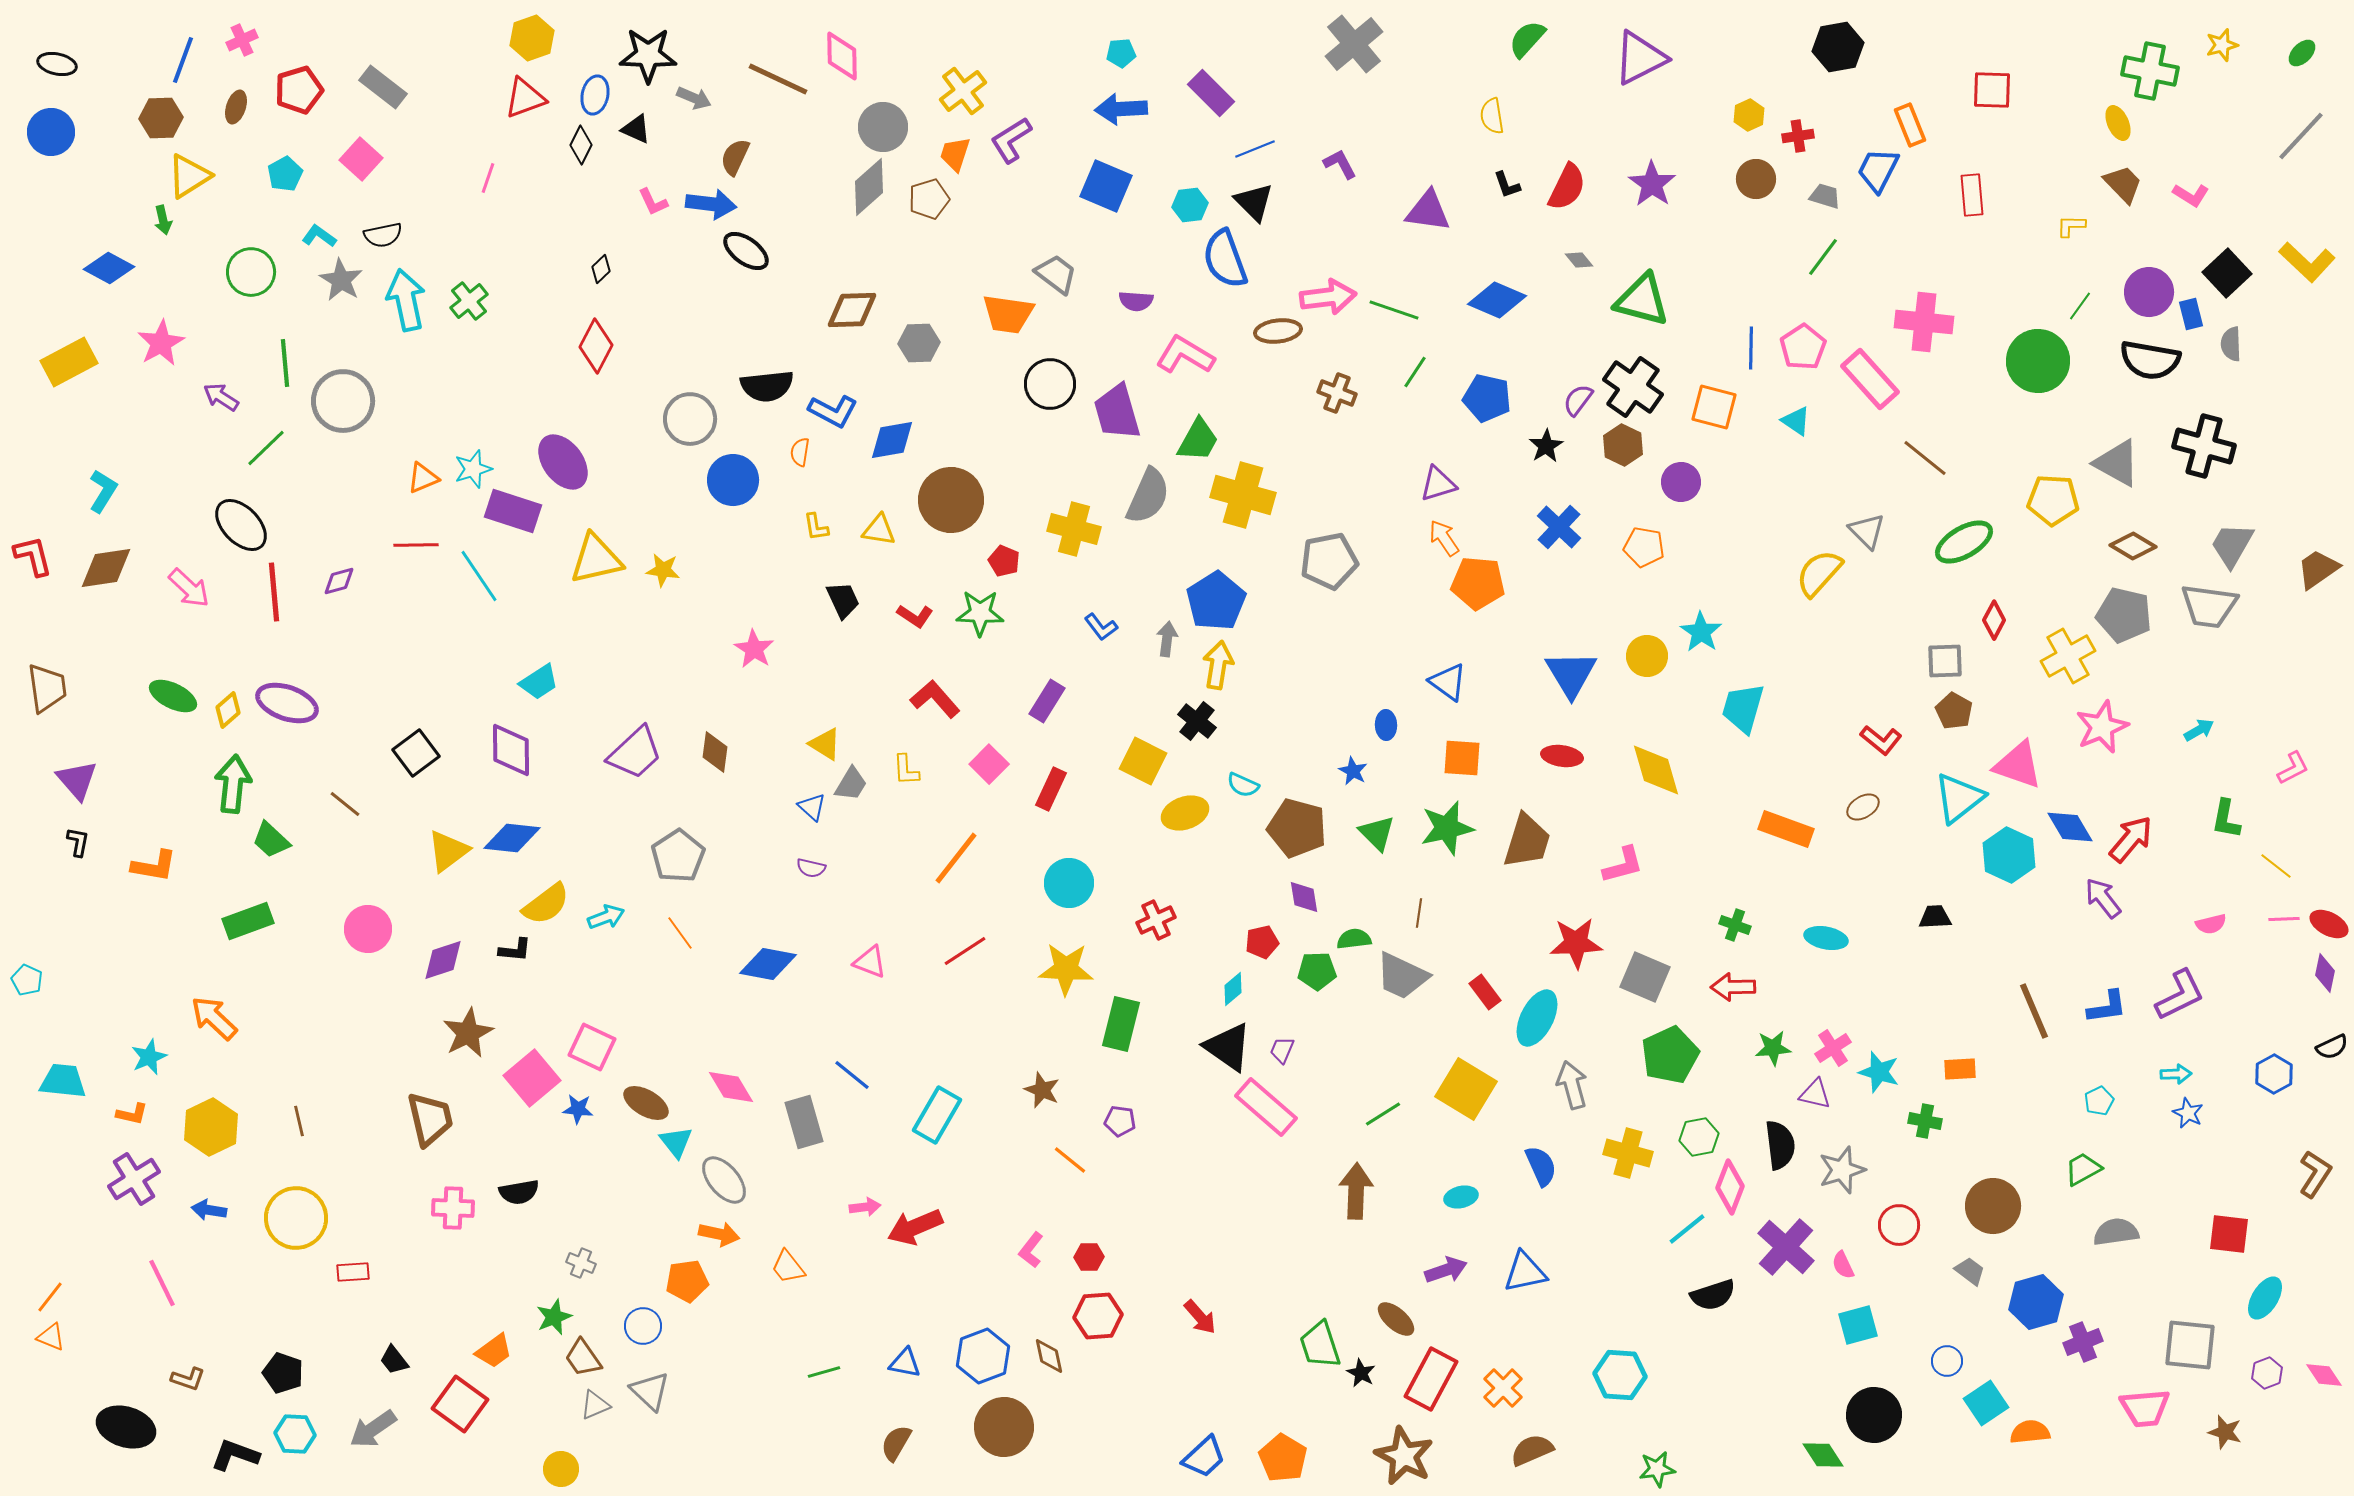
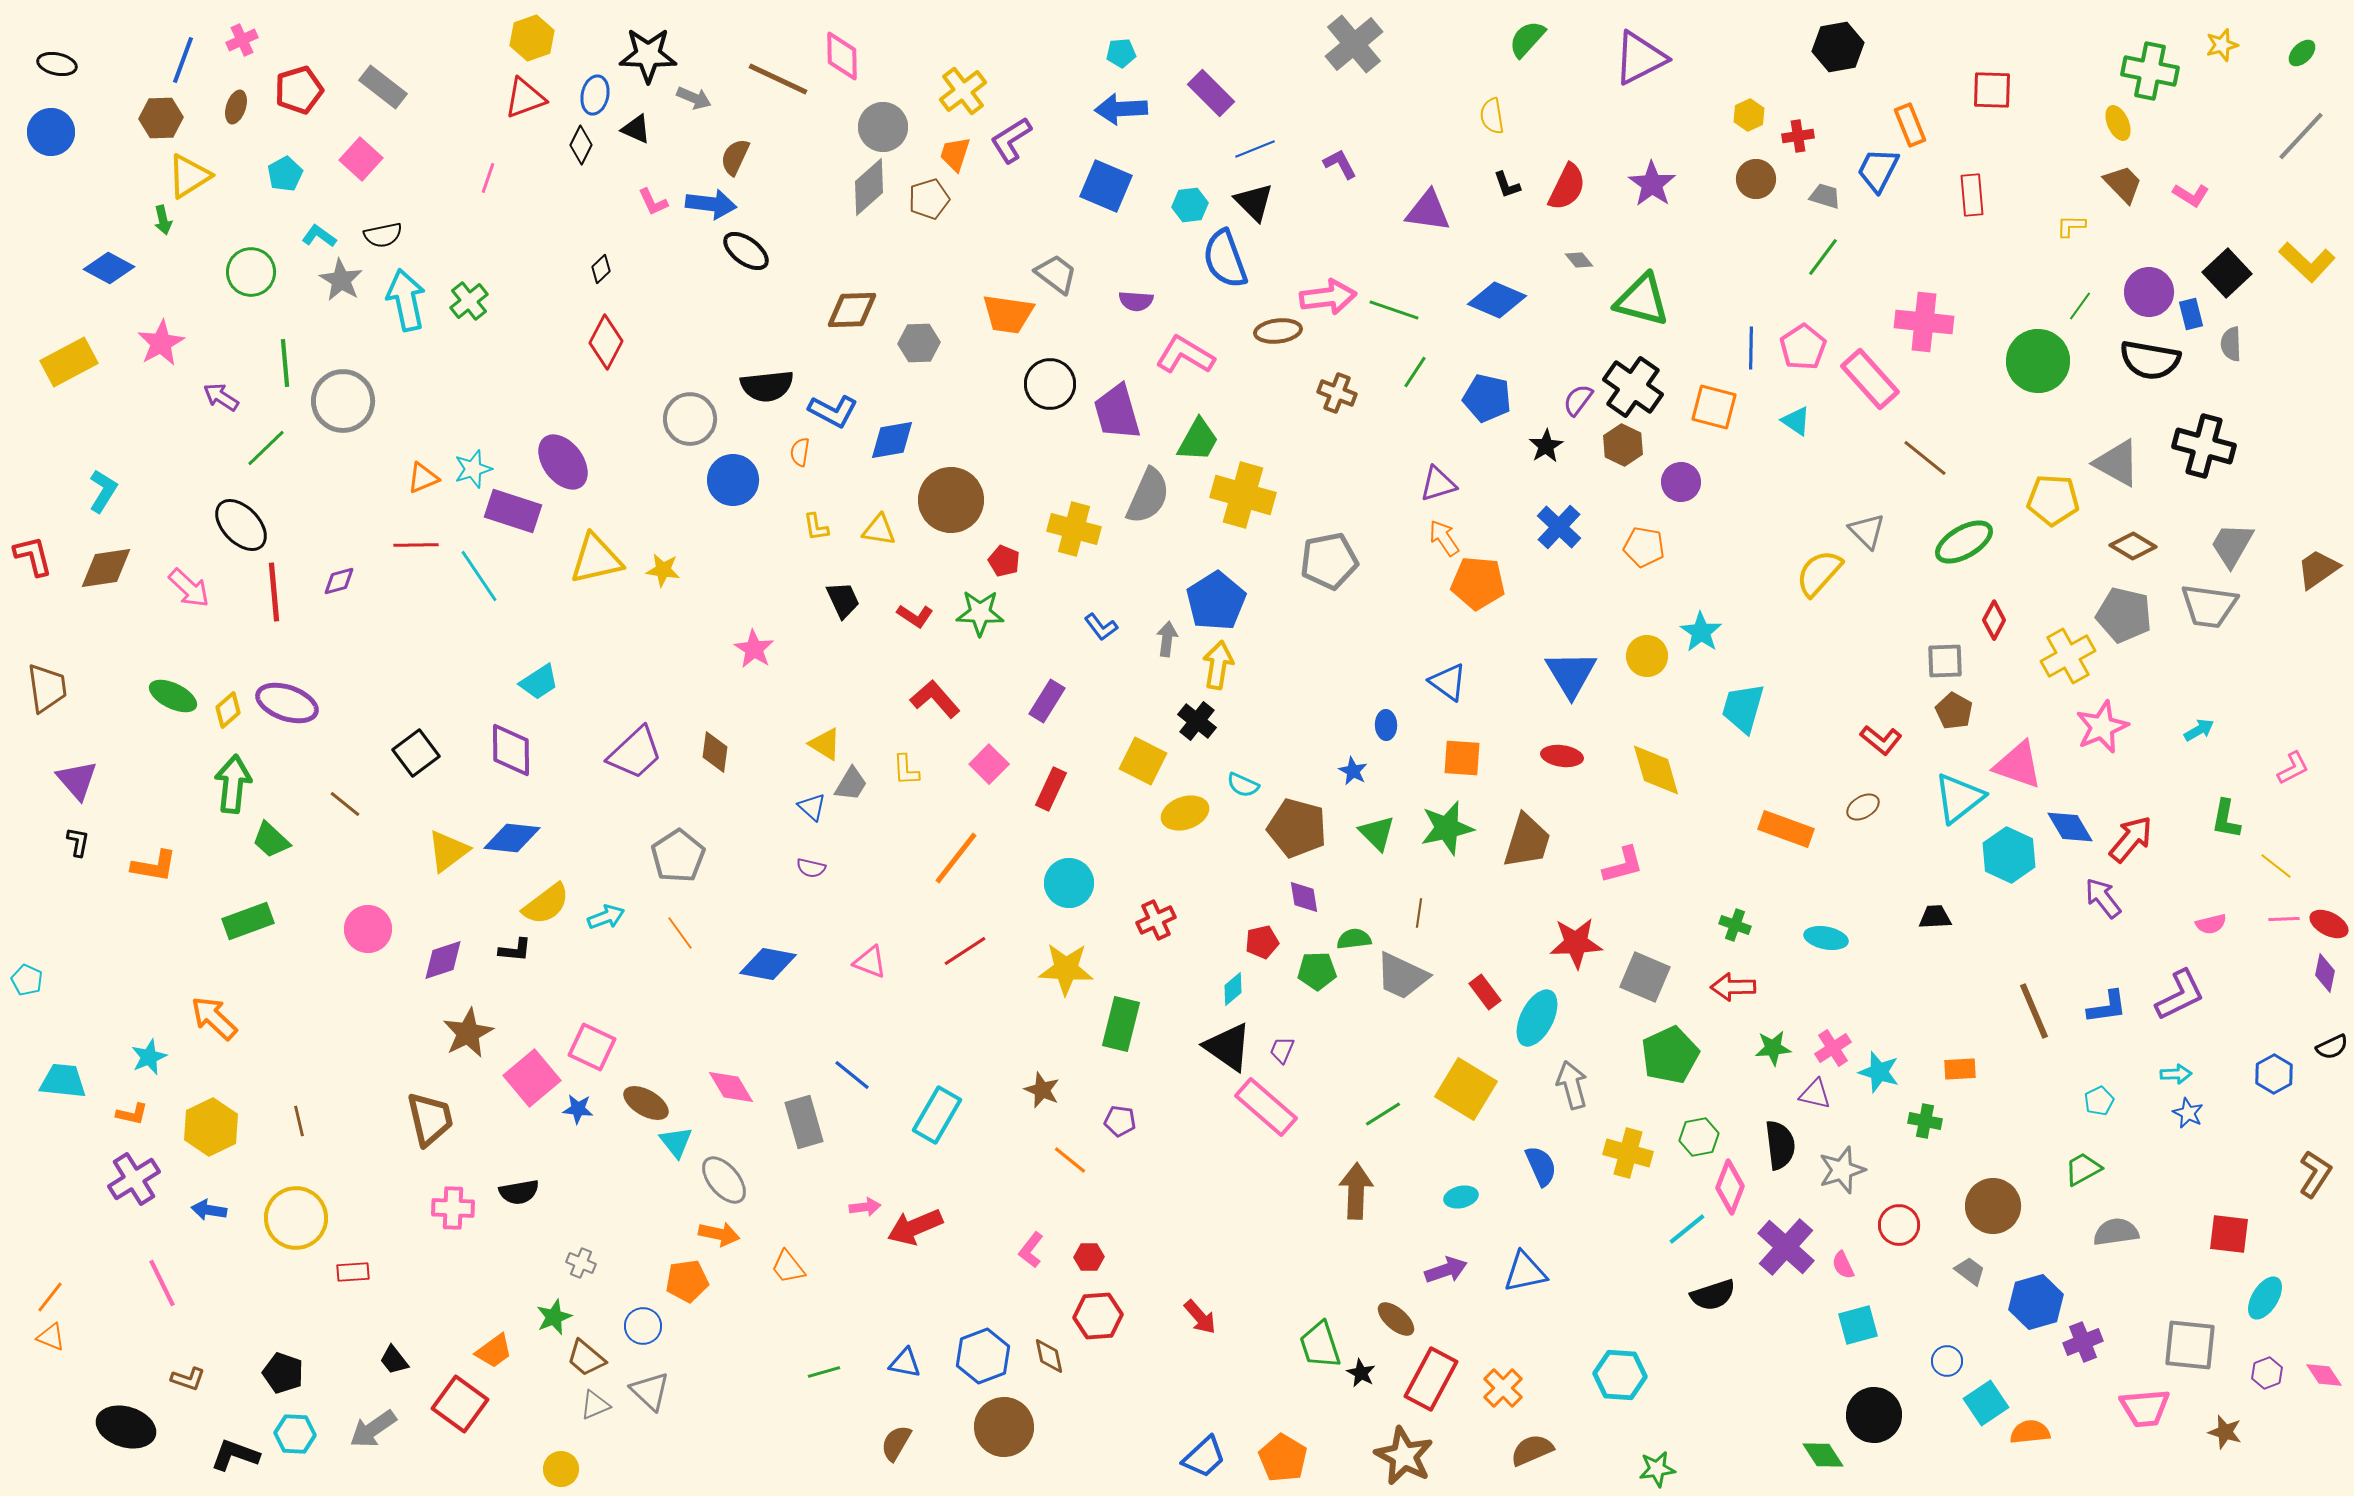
red diamond at (596, 346): moved 10 px right, 4 px up
brown trapezoid at (583, 1358): moved 3 px right; rotated 15 degrees counterclockwise
